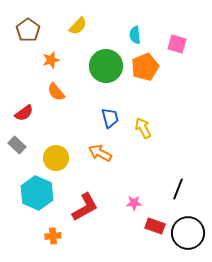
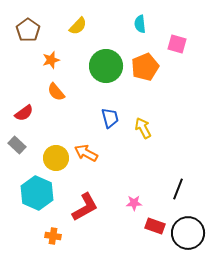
cyan semicircle: moved 5 px right, 11 px up
orange arrow: moved 14 px left
orange cross: rotated 14 degrees clockwise
